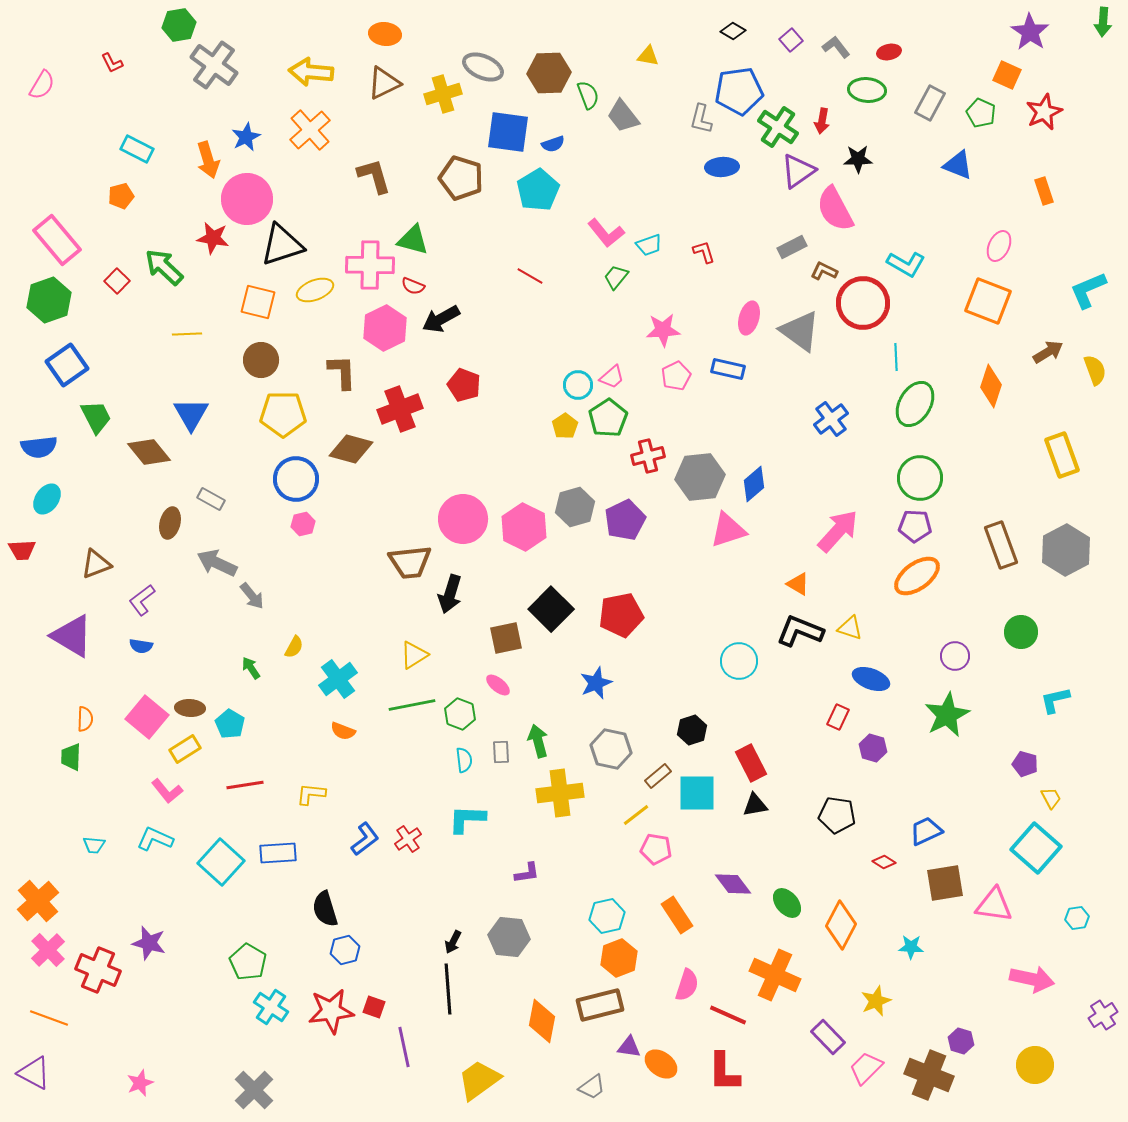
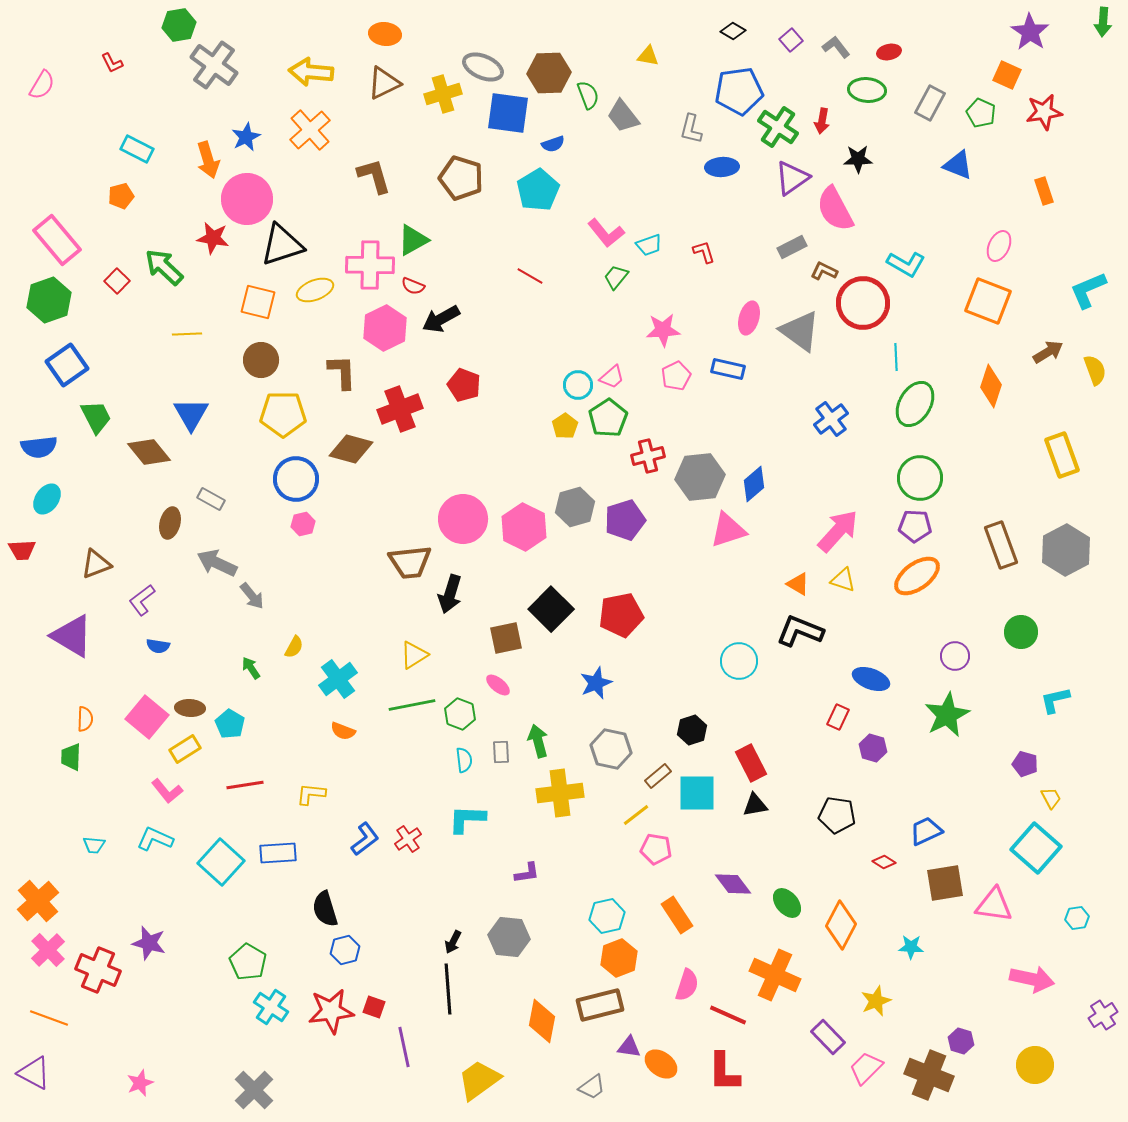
red star at (1044, 112): rotated 15 degrees clockwise
gray L-shape at (701, 119): moved 10 px left, 10 px down
blue square at (508, 132): moved 19 px up
purple triangle at (798, 171): moved 6 px left, 7 px down
green triangle at (413, 240): rotated 44 degrees counterclockwise
purple pentagon at (625, 520): rotated 9 degrees clockwise
yellow triangle at (850, 628): moved 7 px left, 48 px up
blue semicircle at (141, 646): moved 17 px right
